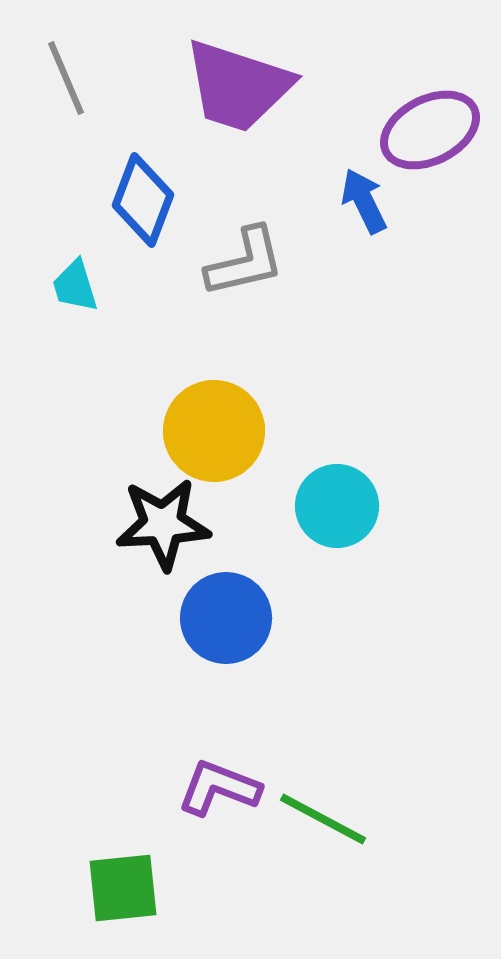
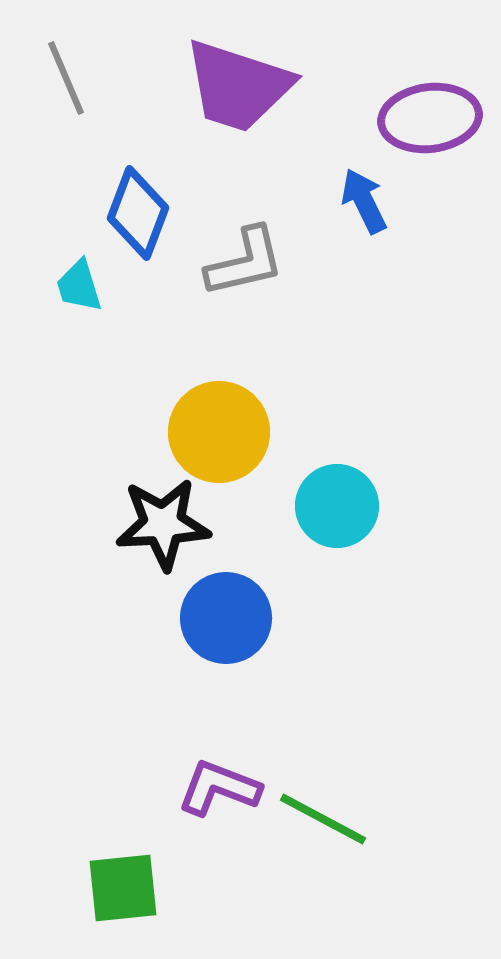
purple ellipse: moved 12 px up; rotated 20 degrees clockwise
blue diamond: moved 5 px left, 13 px down
cyan trapezoid: moved 4 px right
yellow circle: moved 5 px right, 1 px down
